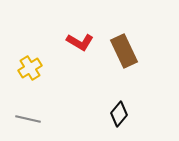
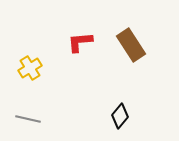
red L-shape: rotated 144 degrees clockwise
brown rectangle: moved 7 px right, 6 px up; rotated 8 degrees counterclockwise
black diamond: moved 1 px right, 2 px down
